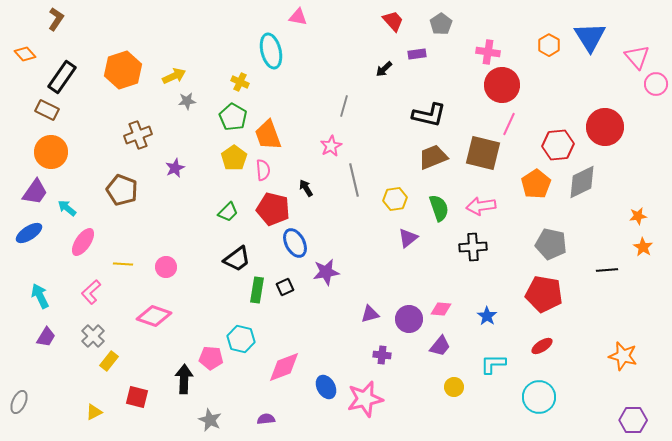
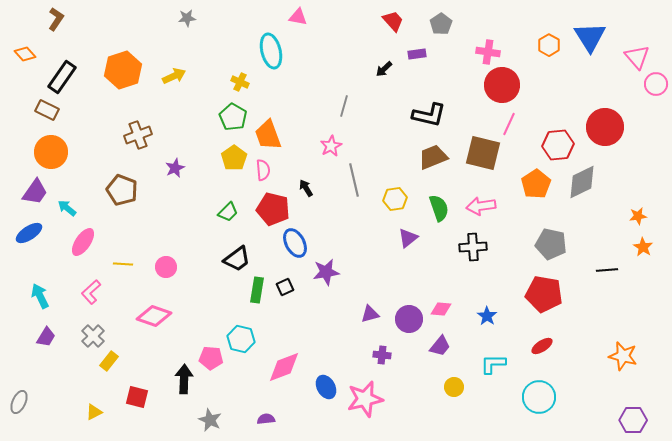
gray star at (187, 101): moved 83 px up
